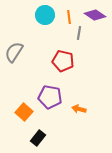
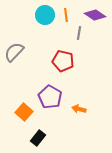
orange line: moved 3 px left, 2 px up
gray semicircle: rotated 10 degrees clockwise
purple pentagon: rotated 20 degrees clockwise
